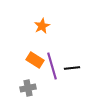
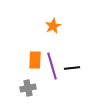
orange star: moved 11 px right
orange rectangle: rotated 60 degrees clockwise
